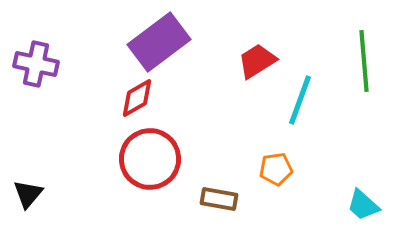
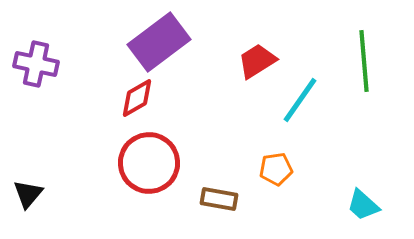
cyan line: rotated 15 degrees clockwise
red circle: moved 1 px left, 4 px down
